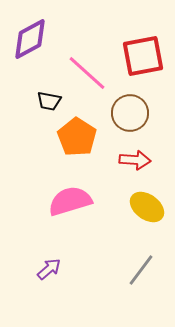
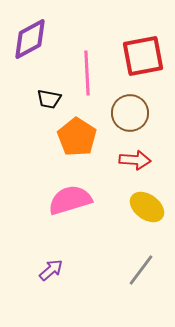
pink line: rotated 45 degrees clockwise
black trapezoid: moved 2 px up
pink semicircle: moved 1 px up
purple arrow: moved 2 px right, 1 px down
